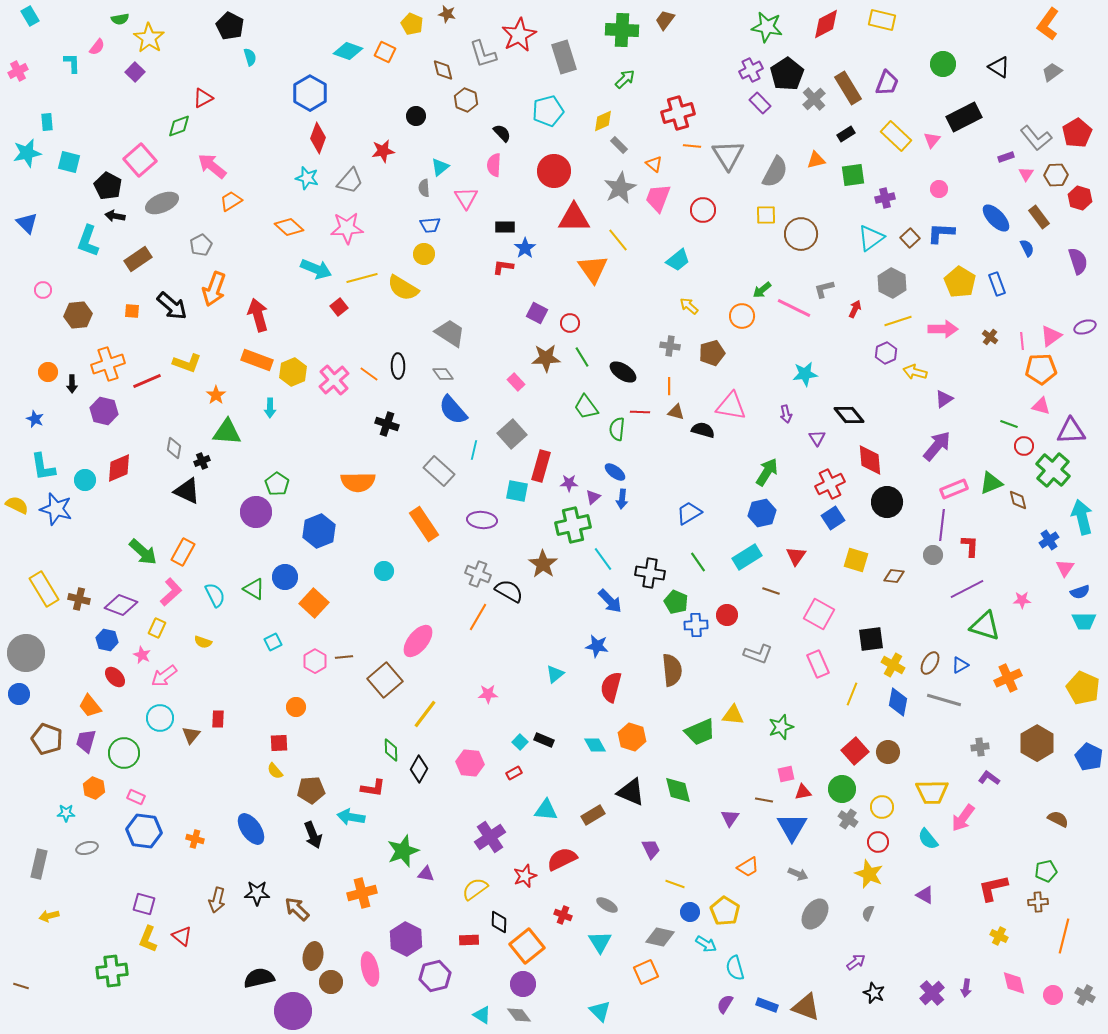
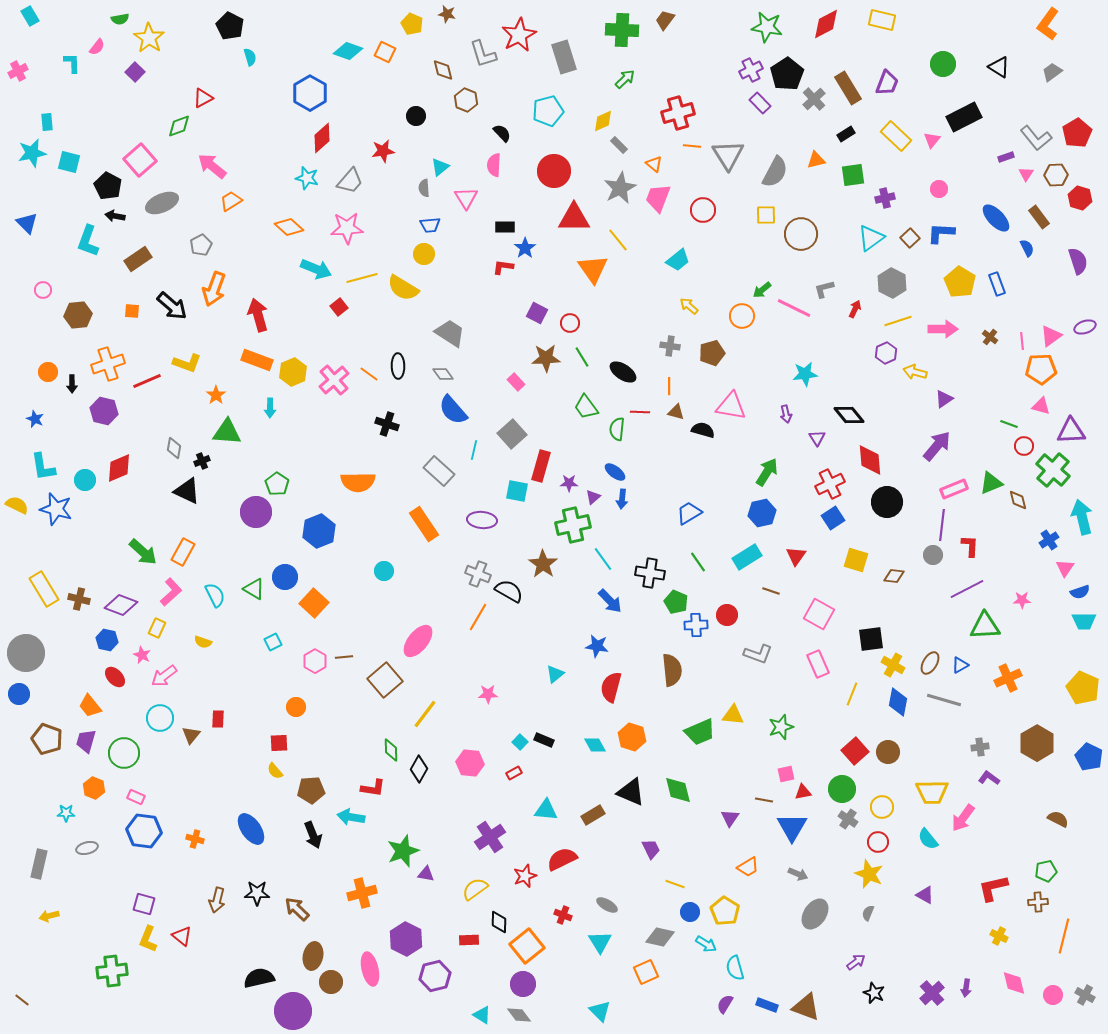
red diamond at (318, 138): moved 4 px right; rotated 28 degrees clockwise
cyan star at (27, 153): moved 5 px right
green triangle at (985, 626): rotated 20 degrees counterclockwise
brown line at (21, 986): moved 1 px right, 14 px down; rotated 21 degrees clockwise
